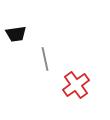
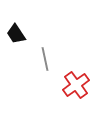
black trapezoid: rotated 65 degrees clockwise
